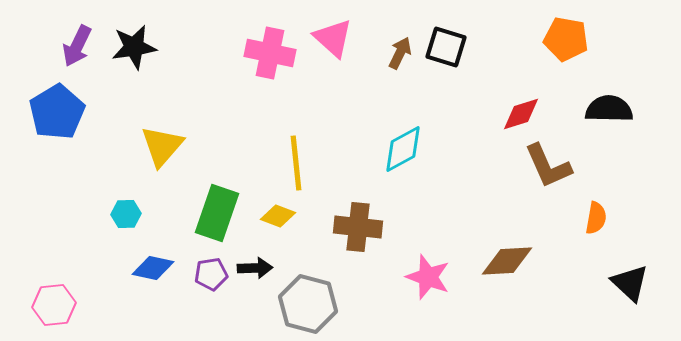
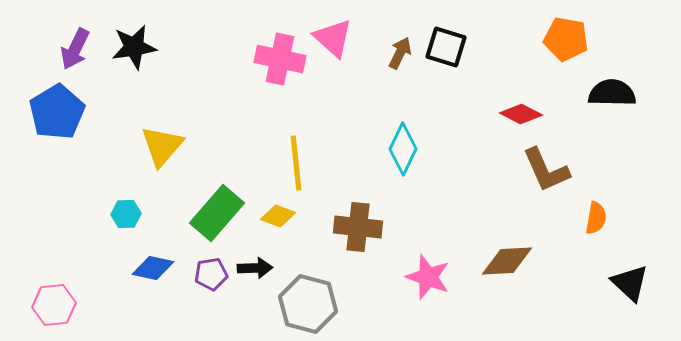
purple arrow: moved 2 px left, 3 px down
pink cross: moved 10 px right, 6 px down
black semicircle: moved 3 px right, 16 px up
red diamond: rotated 45 degrees clockwise
cyan diamond: rotated 36 degrees counterclockwise
brown L-shape: moved 2 px left, 4 px down
green rectangle: rotated 22 degrees clockwise
